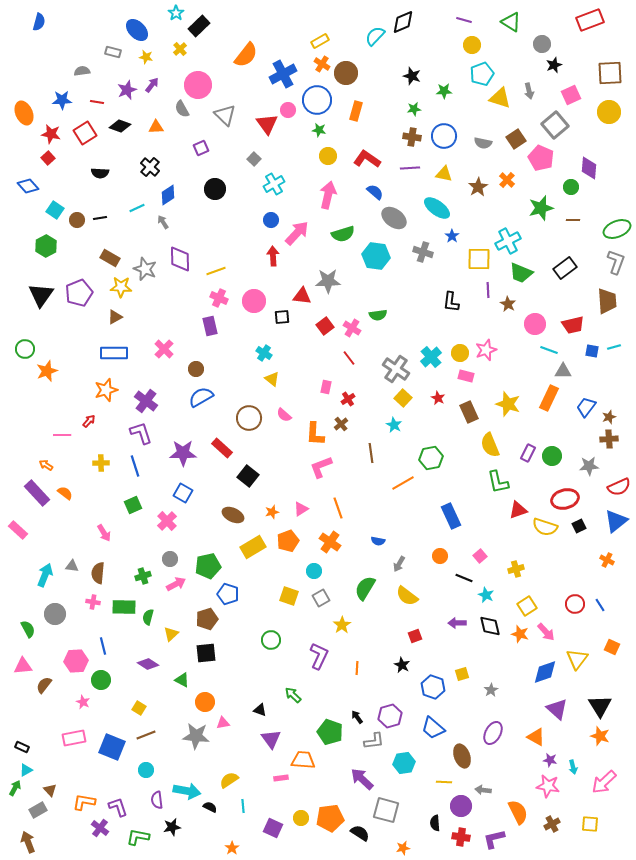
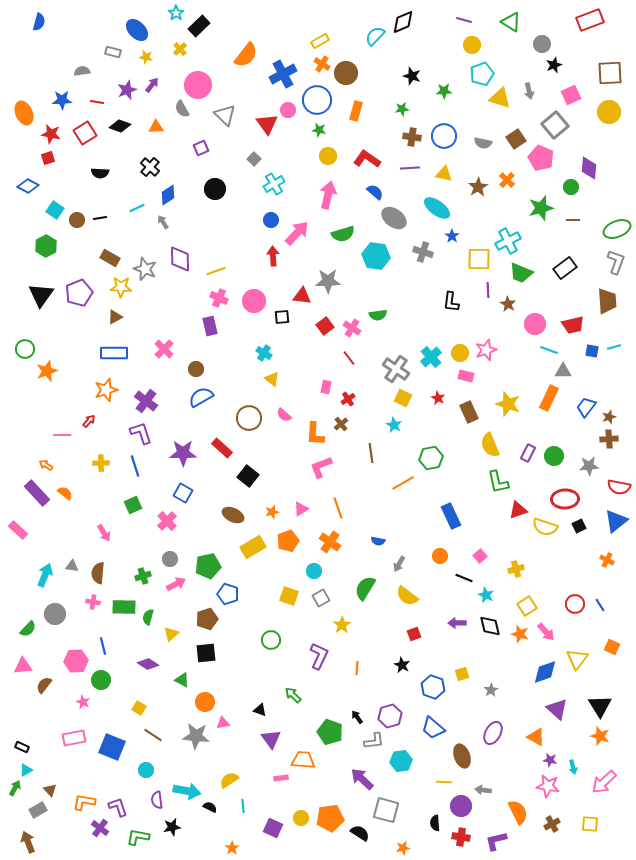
green star at (414, 109): moved 12 px left
red square at (48, 158): rotated 24 degrees clockwise
blue diamond at (28, 186): rotated 20 degrees counterclockwise
yellow square at (403, 398): rotated 18 degrees counterclockwise
green circle at (552, 456): moved 2 px right
red semicircle at (619, 487): rotated 35 degrees clockwise
red ellipse at (565, 499): rotated 12 degrees clockwise
green semicircle at (28, 629): rotated 72 degrees clockwise
red square at (415, 636): moved 1 px left, 2 px up
brown line at (146, 735): moved 7 px right; rotated 54 degrees clockwise
cyan hexagon at (404, 763): moved 3 px left, 2 px up
purple L-shape at (494, 839): moved 2 px right, 2 px down
